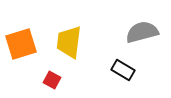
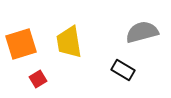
yellow trapezoid: rotated 16 degrees counterclockwise
red square: moved 14 px left, 1 px up; rotated 30 degrees clockwise
